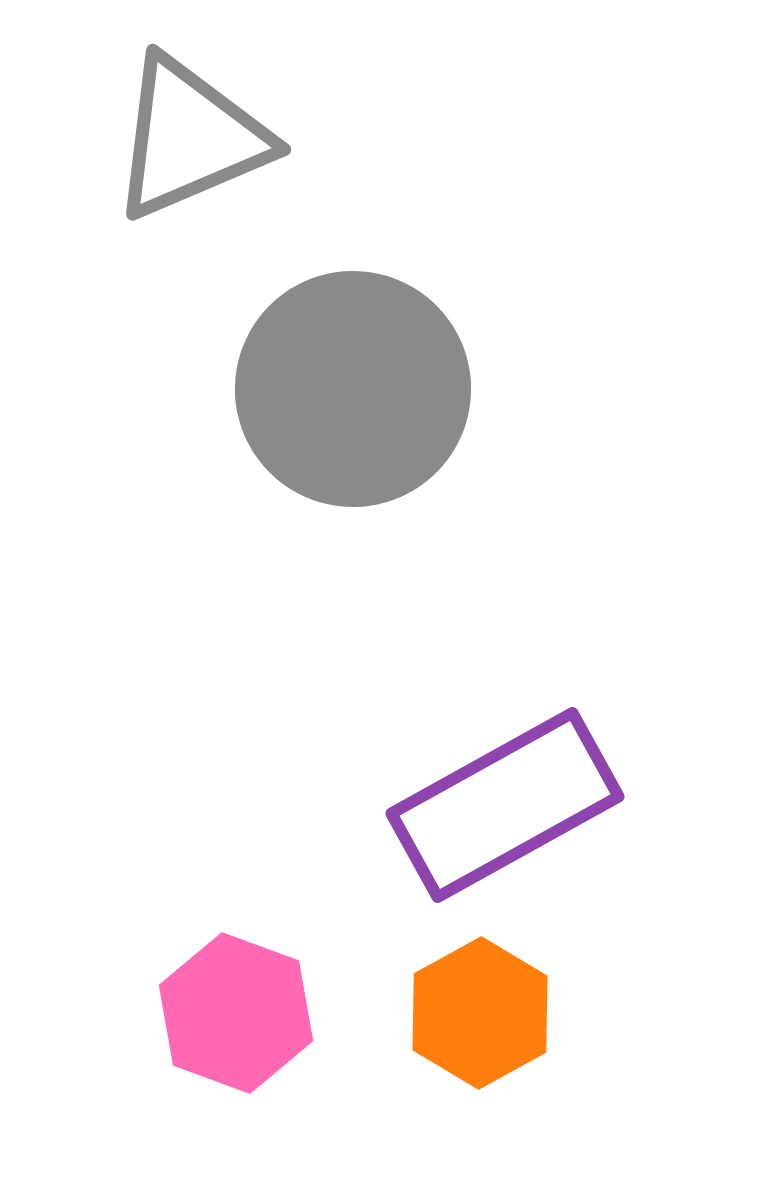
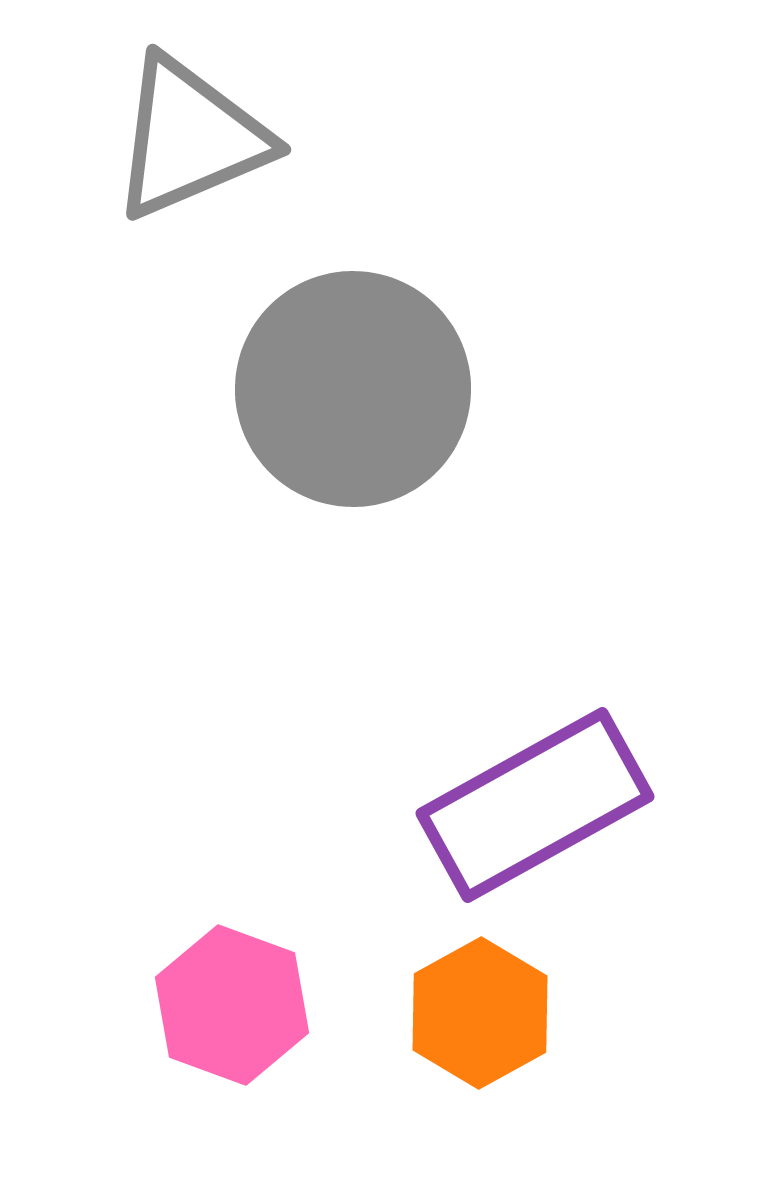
purple rectangle: moved 30 px right
pink hexagon: moved 4 px left, 8 px up
